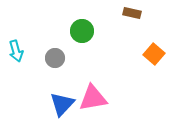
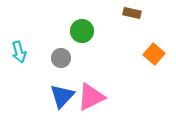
cyan arrow: moved 3 px right, 1 px down
gray circle: moved 6 px right
pink triangle: moved 2 px left, 1 px up; rotated 16 degrees counterclockwise
blue triangle: moved 8 px up
